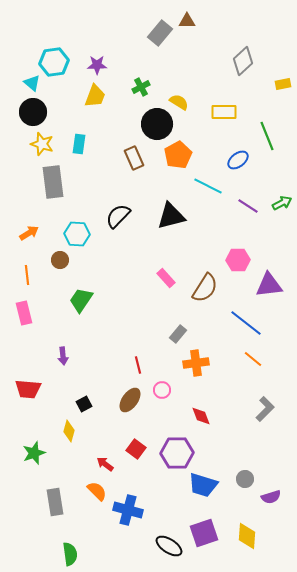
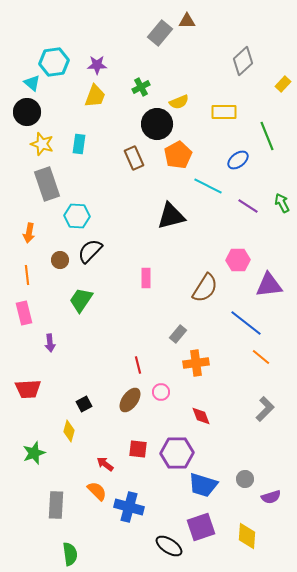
yellow rectangle at (283, 84): rotated 35 degrees counterclockwise
yellow semicircle at (179, 102): rotated 126 degrees clockwise
black circle at (33, 112): moved 6 px left
gray rectangle at (53, 182): moved 6 px left, 2 px down; rotated 12 degrees counterclockwise
green arrow at (282, 203): rotated 90 degrees counterclockwise
black semicircle at (118, 216): moved 28 px left, 35 px down
orange arrow at (29, 233): rotated 132 degrees clockwise
cyan hexagon at (77, 234): moved 18 px up
pink rectangle at (166, 278): moved 20 px left; rotated 42 degrees clockwise
purple arrow at (63, 356): moved 13 px left, 13 px up
orange line at (253, 359): moved 8 px right, 2 px up
red trapezoid at (28, 389): rotated 8 degrees counterclockwise
pink circle at (162, 390): moved 1 px left, 2 px down
red square at (136, 449): moved 2 px right; rotated 30 degrees counterclockwise
gray rectangle at (55, 502): moved 1 px right, 3 px down; rotated 12 degrees clockwise
blue cross at (128, 510): moved 1 px right, 3 px up
purple square at (204, 533): moved 3 px left, 6 px up
